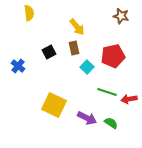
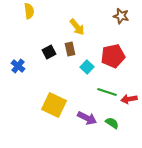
yellow semicircle: moved 2 px up
brown rectangle: moved 4 px left, 1 px down
green semicircle: moved 1 px right
